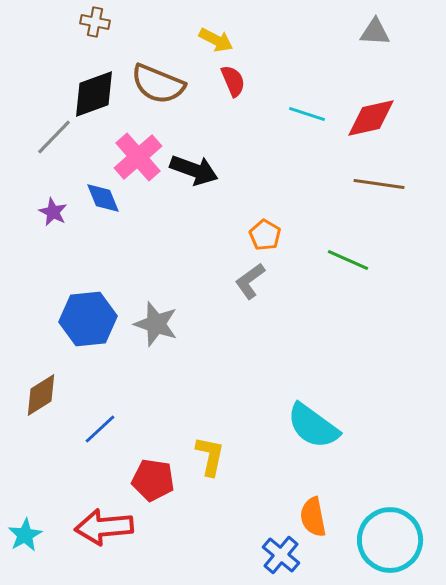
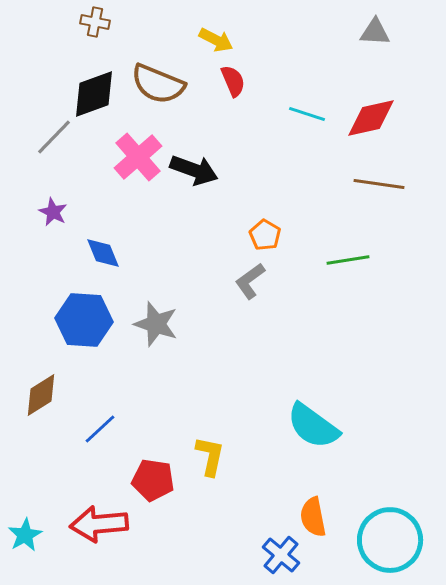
blue diamond: moved 55 px down
green line: rotated 33 degrees counterclockwise
blue hexagon: moved 4 px left, 1 px down; rotated 10 degrees clockwise
red arrow: moved 5 px left, 3 px up
